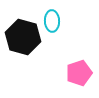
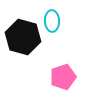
pink pentagon: moved 16 px left, 4 px down
